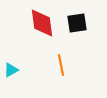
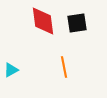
red diamond: moved 1 px right, 2 px up
orange line: moved 3 px right, 2 px down
